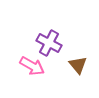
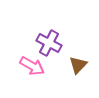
brown triangle: rotated 24 degrees clockwise
